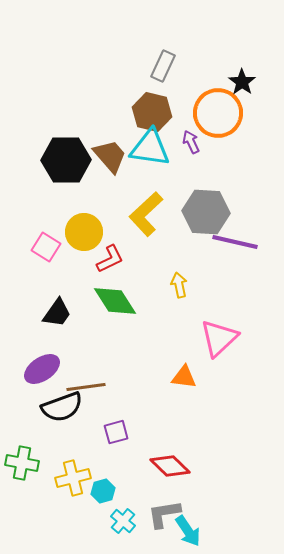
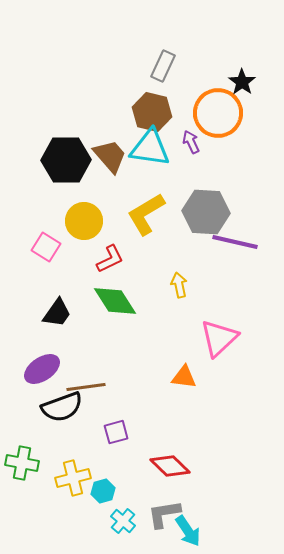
yellow L-shape: rotated 12 degrees clockwise
yellow circle: moved 11 px up
